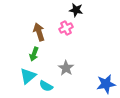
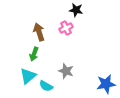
gray star: moved 3 px down; rotated 14 degrees counterclockwise
